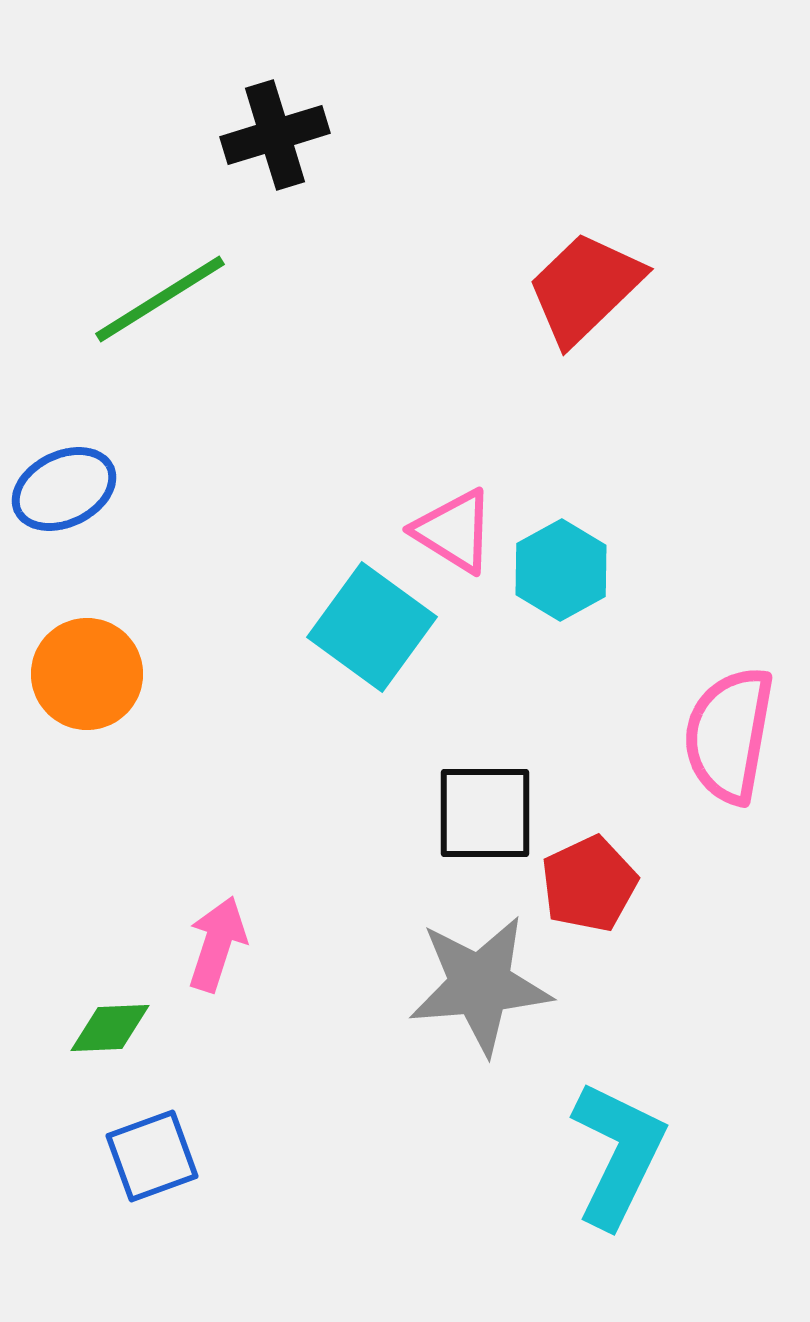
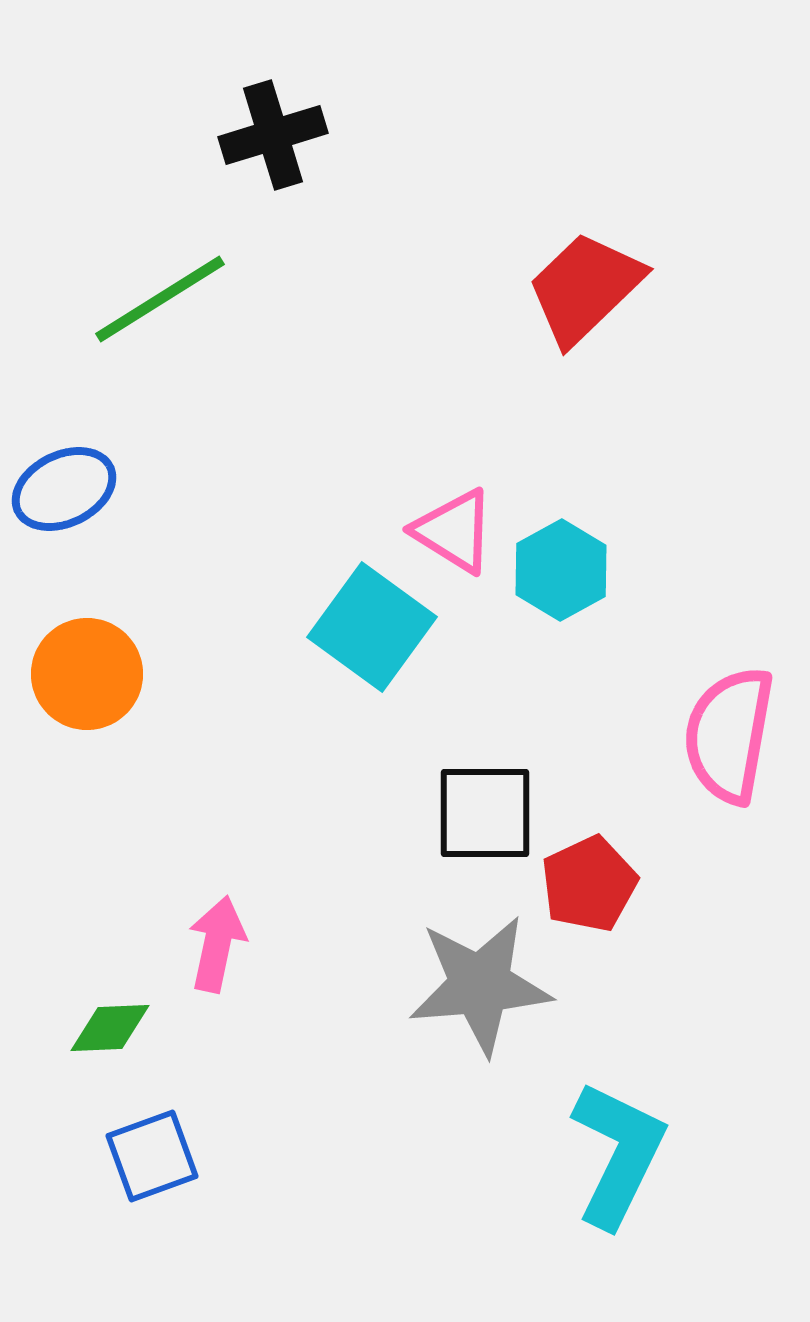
black cross: moved 2 px left
pink arrow: rotated 6 degrees counterclockwise
